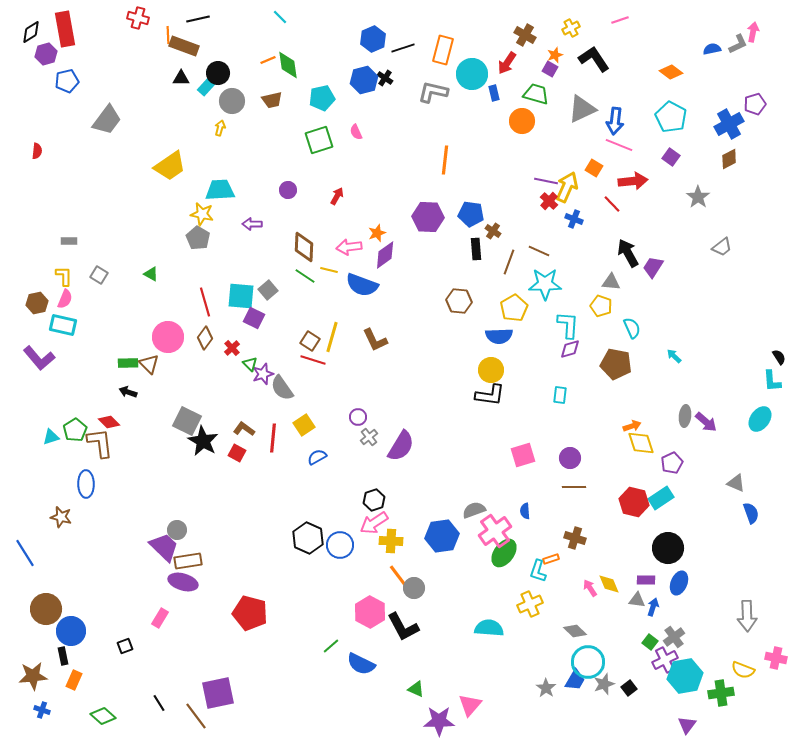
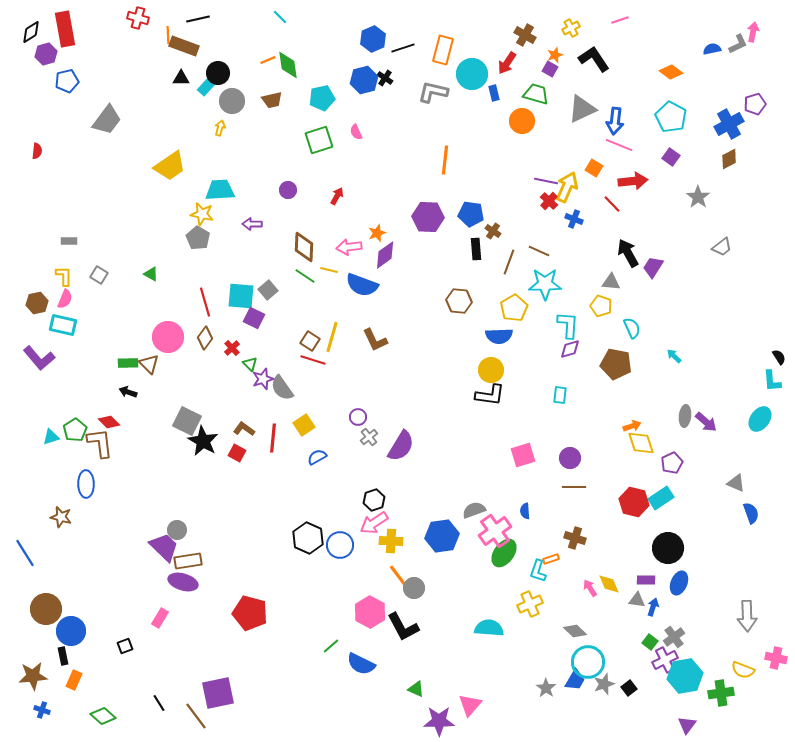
purple star at (263, 374): moved 5 px down
